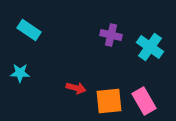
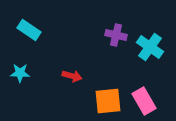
purple cross: moved 5 px right
red arrow: moved 4 px left, 12 px up
orange square: moved 1 px left
